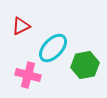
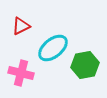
cyan ellipse: rotated 8 degrees clockwise
pink cross: moved 7 px left, 2 px up
